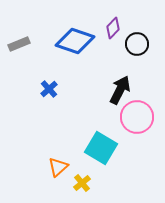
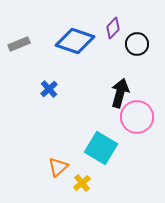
black arrow: moved 3 px down; rotated 12 degrees counterclockwise
